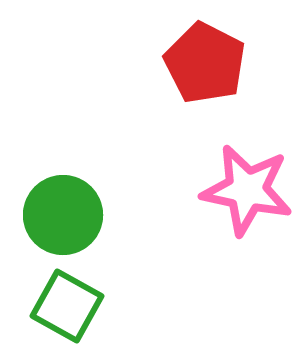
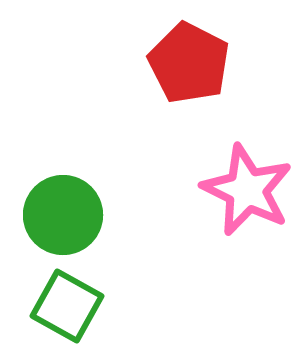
red pentagon: moved 16 px left
pink star: rotated 14 degrees clockwise
